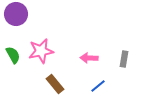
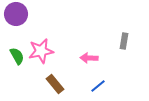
green semicircle: moved 4 px right, 1 px down
gray rectangle: moved 18 px up
